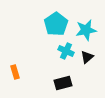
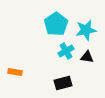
cyan cross: rotated 35 degrees clockwise
black triangle: rotated 48 degrees clockwise
orange rectangle: rotated 64 degrees counterclockwise
